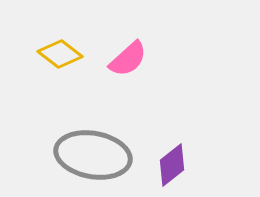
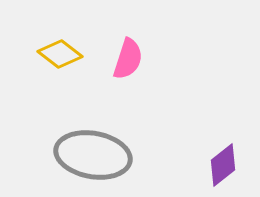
pink semicircle: rotated 30 degrees counterclockwise
purple diamond: moved 51 px right
